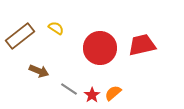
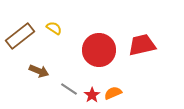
yellow semicircle: moved 2 px left
red circle: moved 1 px left, 2 px down
orange semicircle: rotated 18 degrees clockwise
